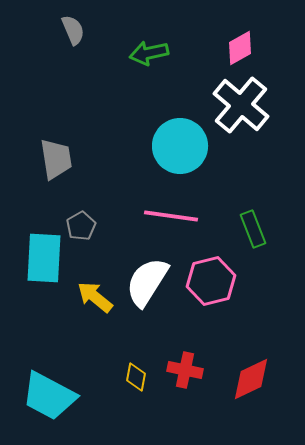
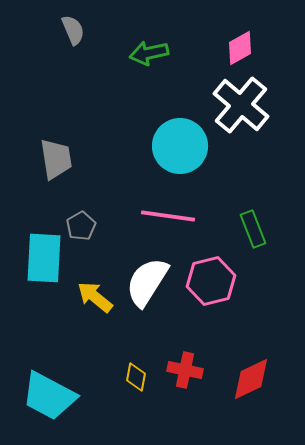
pink line: moved 3 px left
